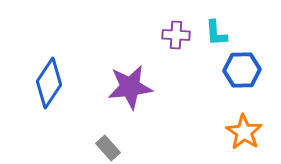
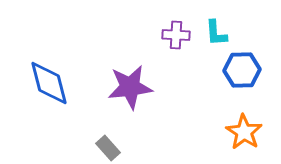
blue diamond: rotated 48 degrees counterclockwise
